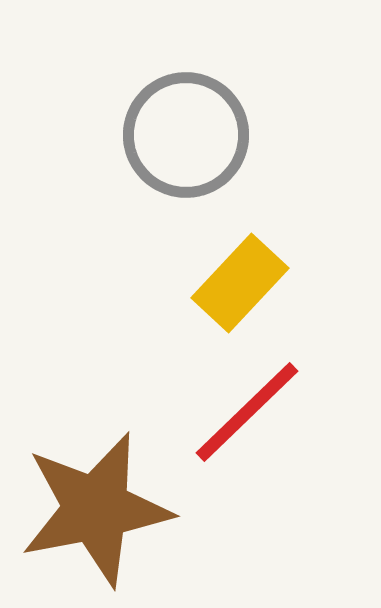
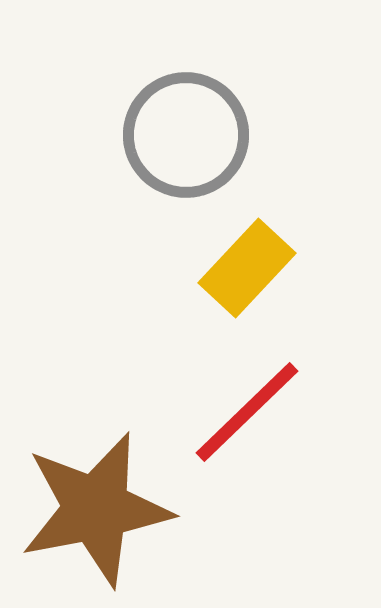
yellow rectangle: moved 7 px right, 15 px up
